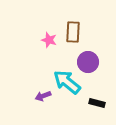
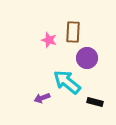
purple circle: moved 1 px left, 4 px up
purple arrow: moved 1 px left, 2 px down
black rectangle: moved 2 px left, 1 px up
